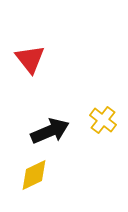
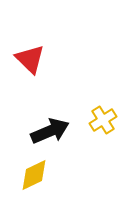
red triangle: rotated 8 degrees counterclockwise
yellow cross: rotated 20 degrees clockwise
